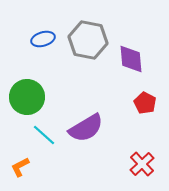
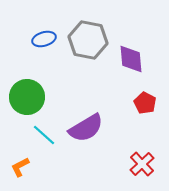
blue ellipse: moved 1 px right
